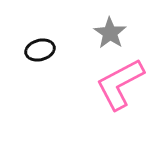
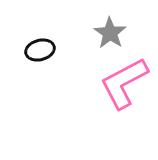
pink L-shape: moved 4 px right, 1 px up
